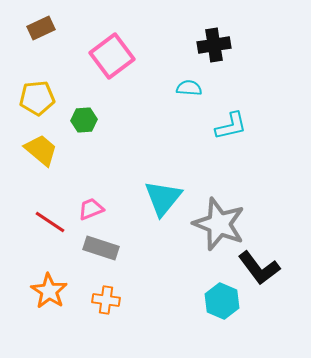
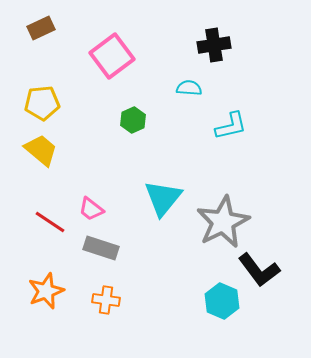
yellow pentagon: moved 5 px right, 5 px down
green hexagon: moved 49 px right; rotated 20 degrees counterclockwise
pink trapezoid: rotated 120 degrees counterclockwise
gray star: moved 4 px right, 2 px up; rotated 24 degrees clockwise
black L-shape: moved 2 px down
orange star: moved 3 px left; rotated 18 degrees clockwise
